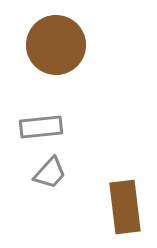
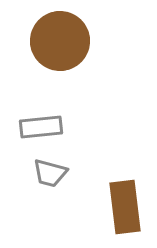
brown circle: moved 4 px right, 4 px up
gray trapezoid: rotated 63 degrees clockwise
